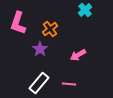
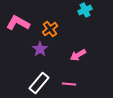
cyan cross: rotated 16 degrees clockwise
pink L-shape: rotated 100 degrees clockwise
